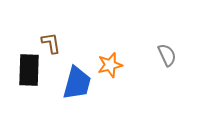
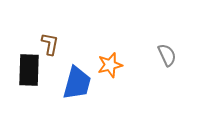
brown L-shape: moved 1 px left, 1 px down; rotated 20 degrees clockwise
